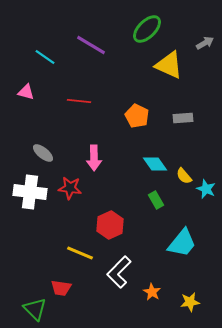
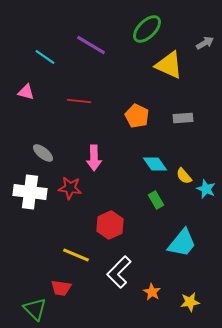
yellow line: moved 4 px left, 2 px down
